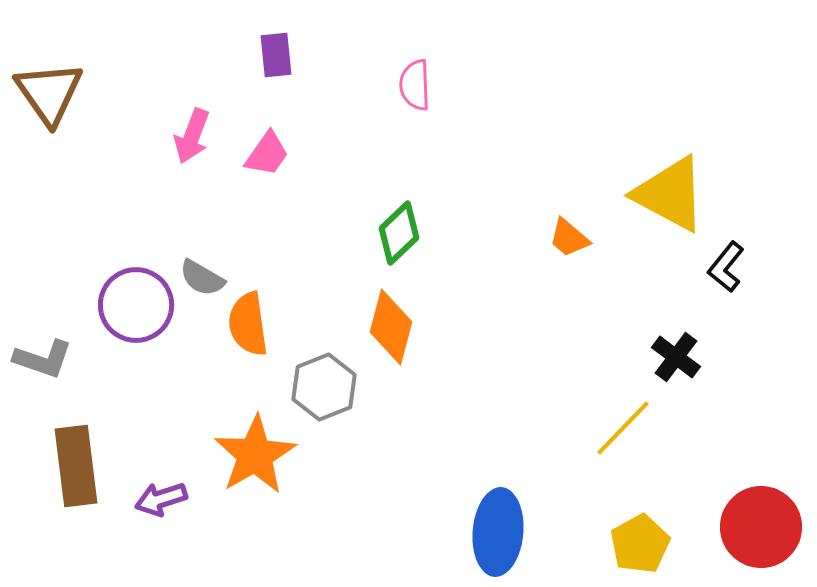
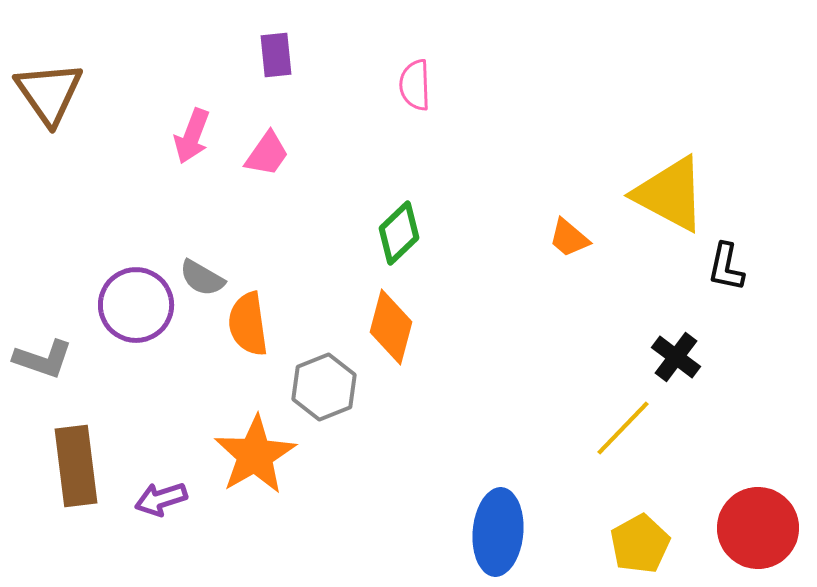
black L-shape: rotated 27 degrees counterclockwise
red circle: moved 3 px left, 1 px down
